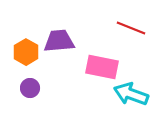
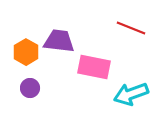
purple trapezoid: rotated 12 degrees clockwise
pink rectangle: moved 8 px left
cyan arrow: rotated 40 degrees counterclockwise
